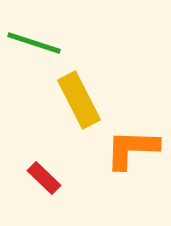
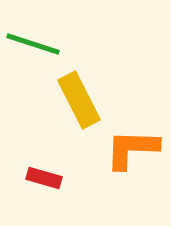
green line: moved 1 px left, 1 px down
red rectangle: rotated 28 degrees counterclockwise
